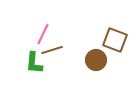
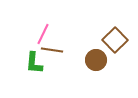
brown square: rotated 25 degrees clockwise
brown line: rotated 25 degrees clockwise
